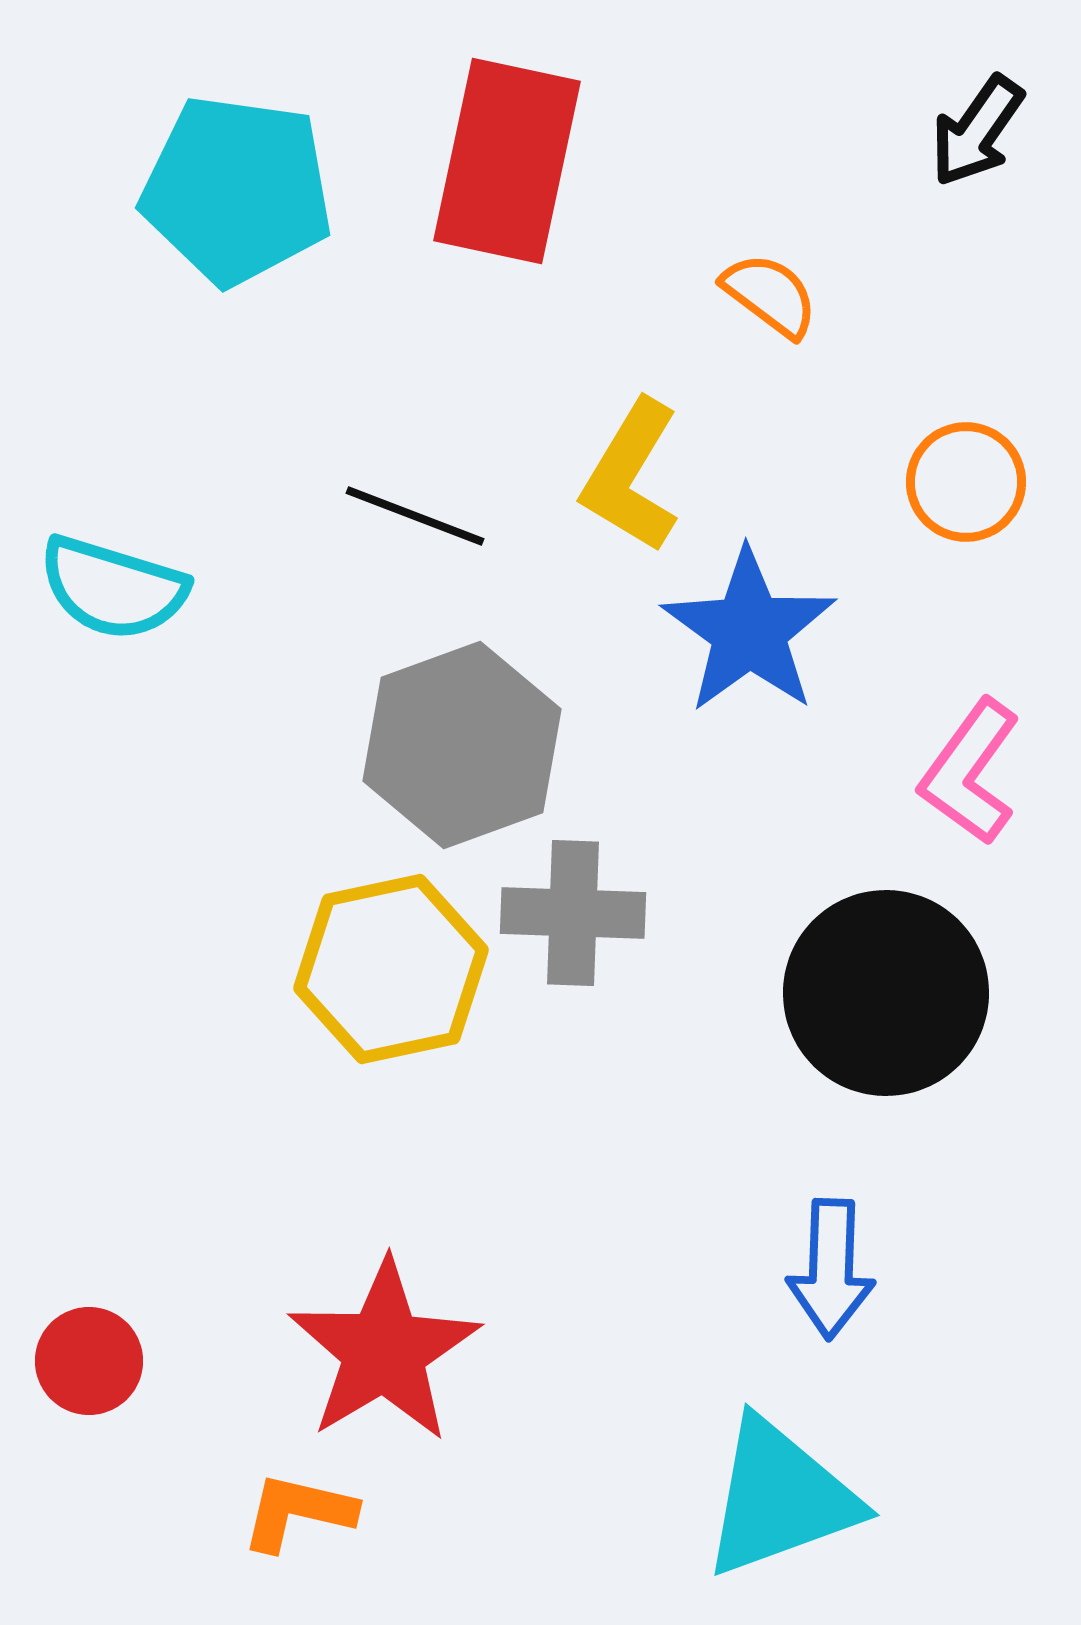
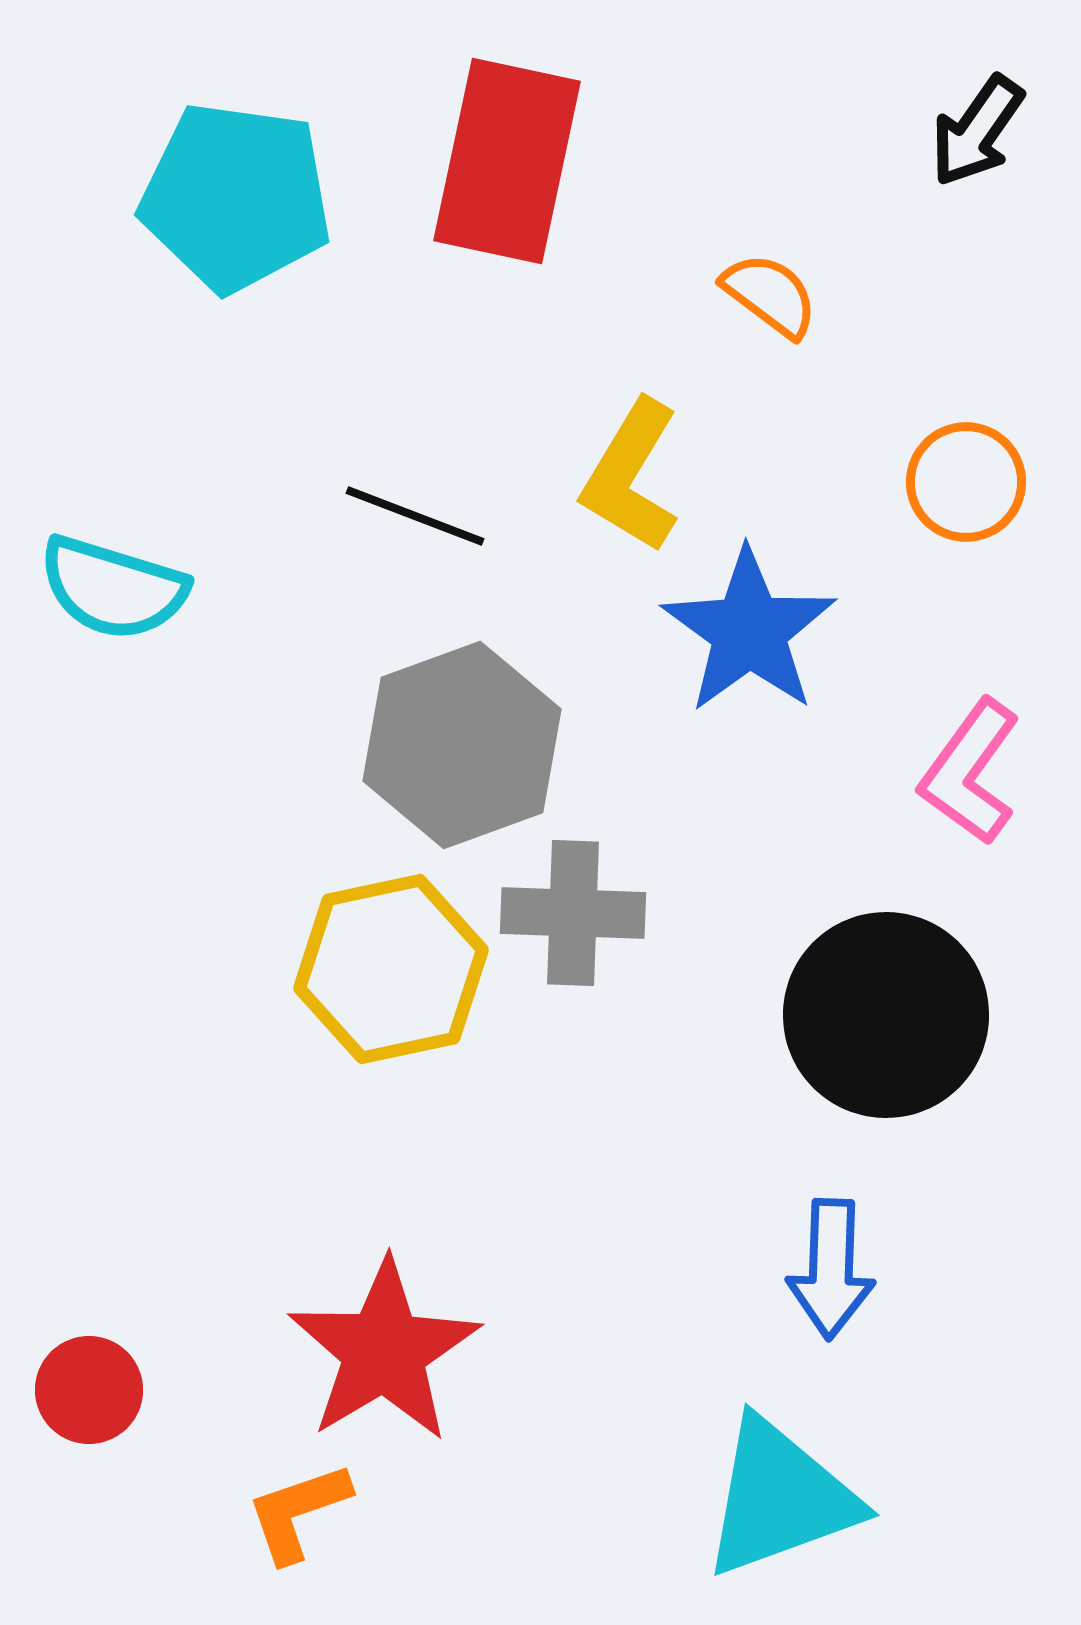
cyan pentagon: moved 1 px left, 7 px down
black circle: moved 22 px down
red circle: moved 29 px down
orange L-shape: rotated 32 degrees counterclockwise
